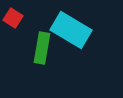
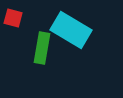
red square: rotated 18 degrees counterclockwise
